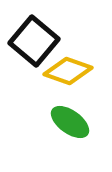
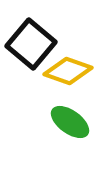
black square: moved 3 px left, 3 px down
